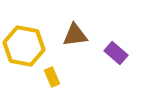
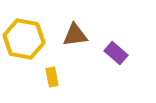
yellow hexagon: moved 7 px up
yellow rectangle: rotated 12 degrees clockwise
